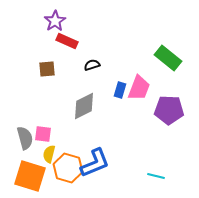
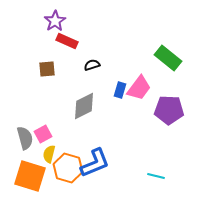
pink trapezoid: rotated 16 degrees clockwise
pink square: rotated 36 degrees counterclockwise
